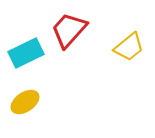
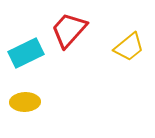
yellow ellipse: rotated 32 degrees clockwise
